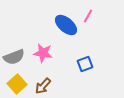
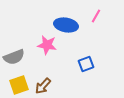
pink line: moved 8 px right
blue ellipse: rotated 30 degrees counterclockwise
pink star: moved 4 px right, 8 px up
blue square: moved 1 px right
yellow square: moved 2 px right, 1 px down; rotated 24 degrees clockwise
